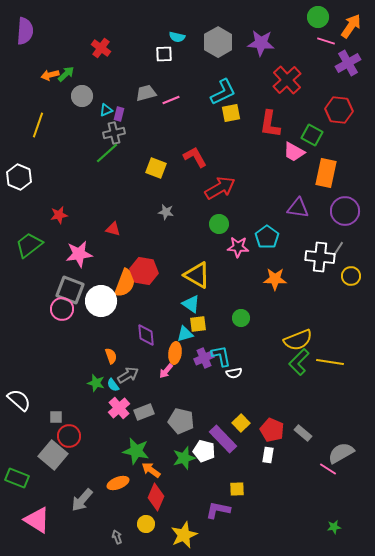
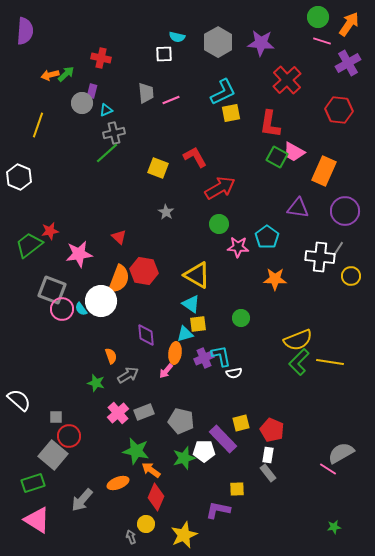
orange arrow at (351, 26): moved 2 px left, 2 px up
pink line at (326, 41): moved 4 px left
red cross at (101, 48): moved 10 px down; rotated 24 degrees counterclockwise
gray trapezoid at (146, 93): rotated 100 degrees clockwise
gray circle at (82, 96): moved 7 px down
purple rectangle at (119, 114): moved 27 px left, 23 px up
green square at (312, 135): moved 35 px left, 22 px down
yellow square at (156, 168): moved 2 px right
orange rectangle at (326, 173): moved 2 px left, 2 px up; rotated 12 degrees clockwise
gray star at (166, 212): rotated 21 degrees clockwise
red star at (59, 215): moved 9 px left, 16 px down
red triangle at (113, 229): moved 6 px right, 8 px down; rotated 28 degrees clockwise
orange semicircle at (125, 283): moved 6 px left, 4 px up
gray square at (70, 290): moved 18 px left
cyan semicircle at (113, 385): moved 32 px left, 76 px up
pink cross at (119, 408): moved 1 px left, 5 px down
yellow square at (241, 423): rotated 30 degrees clockwise
gray rectangle at (303, 433): moved 35 px left, 40 px down; rotated 12 degrees clockwise
white pentagon at (204, 451): rotated 15 degrees counterclockwise
green rectangle at (17, 478): moved 16 px right, 5 px down; rotated 40 degrees counterclockwise
gray arrow at (117, 537): moved 14 px right
